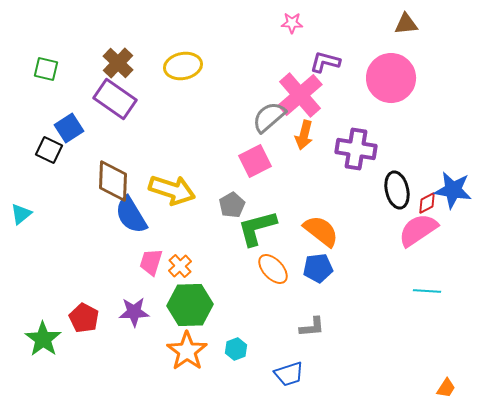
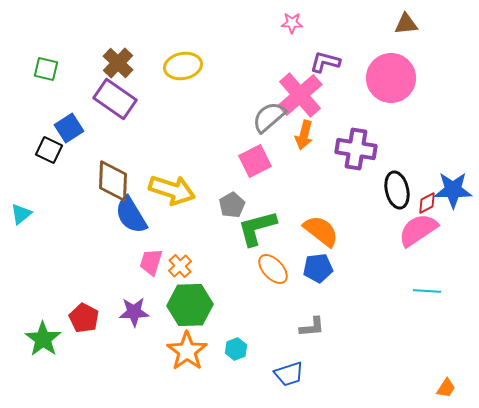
blue star: rotated 9 degrees counterclockwise
